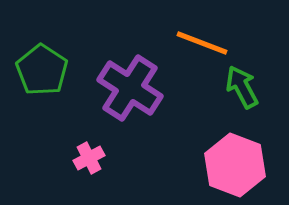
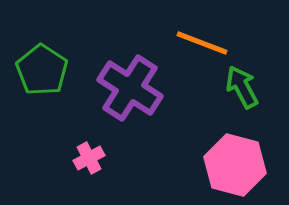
pink hexagon: rotated 6 degrees counterclockwise
